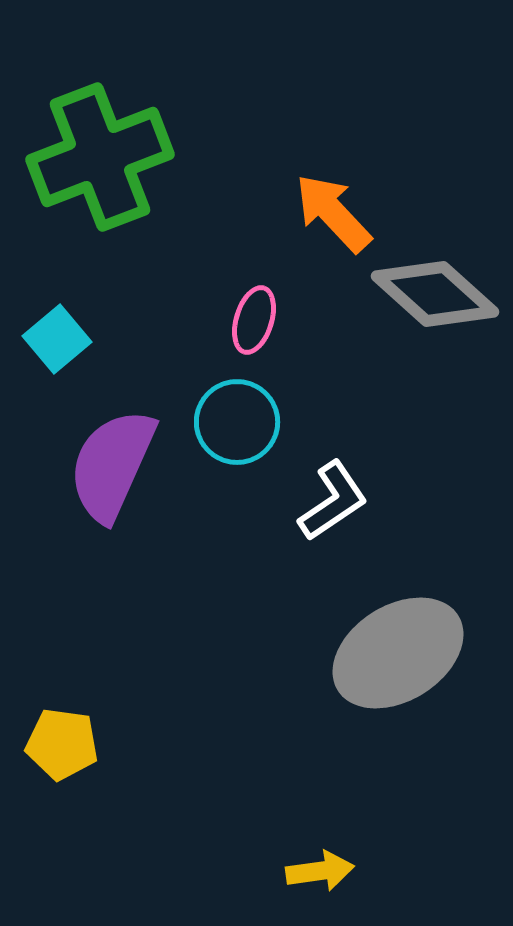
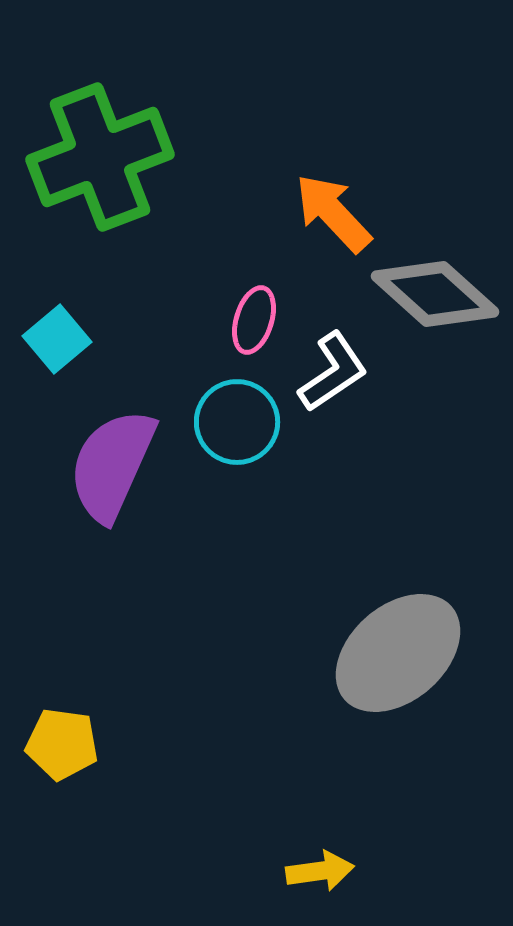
white L-shape: moved 129 px up
gray ellipse: rotated 9 degrees counterclockwise
